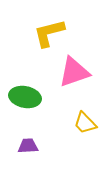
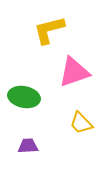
yellow L-shape: moved 3 px up
green ellipse: moved 1 px left
yellow trapezoid: moved 4 px left
